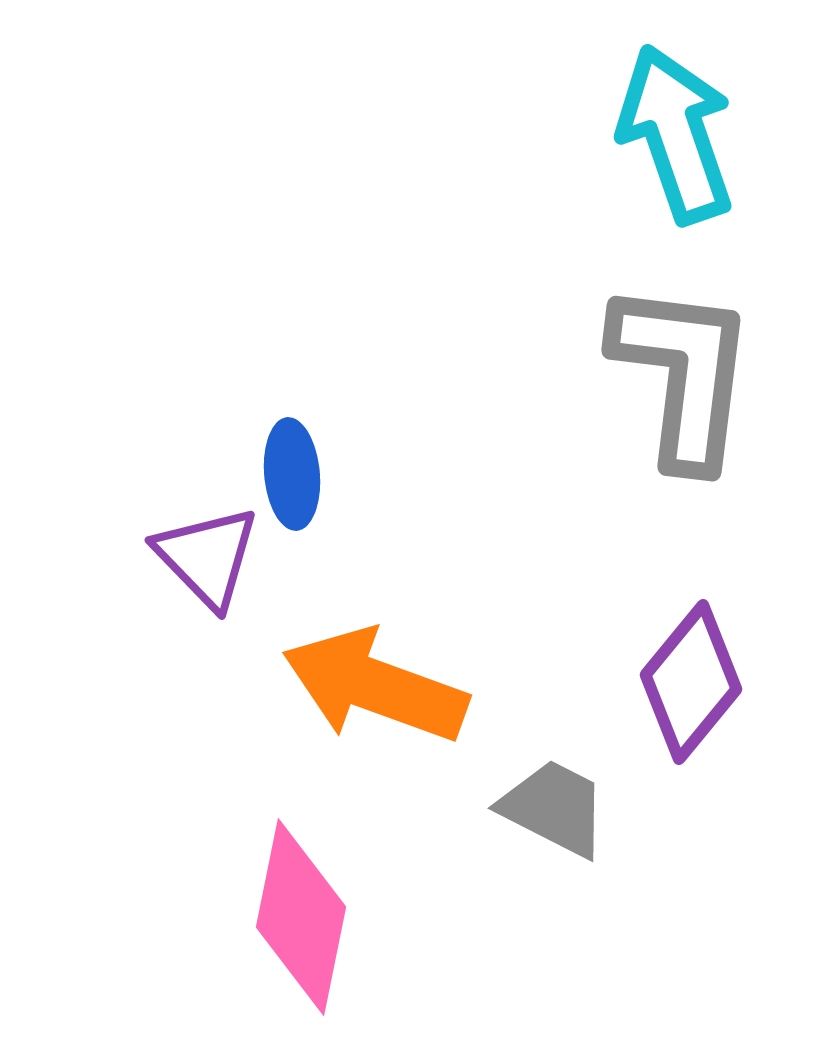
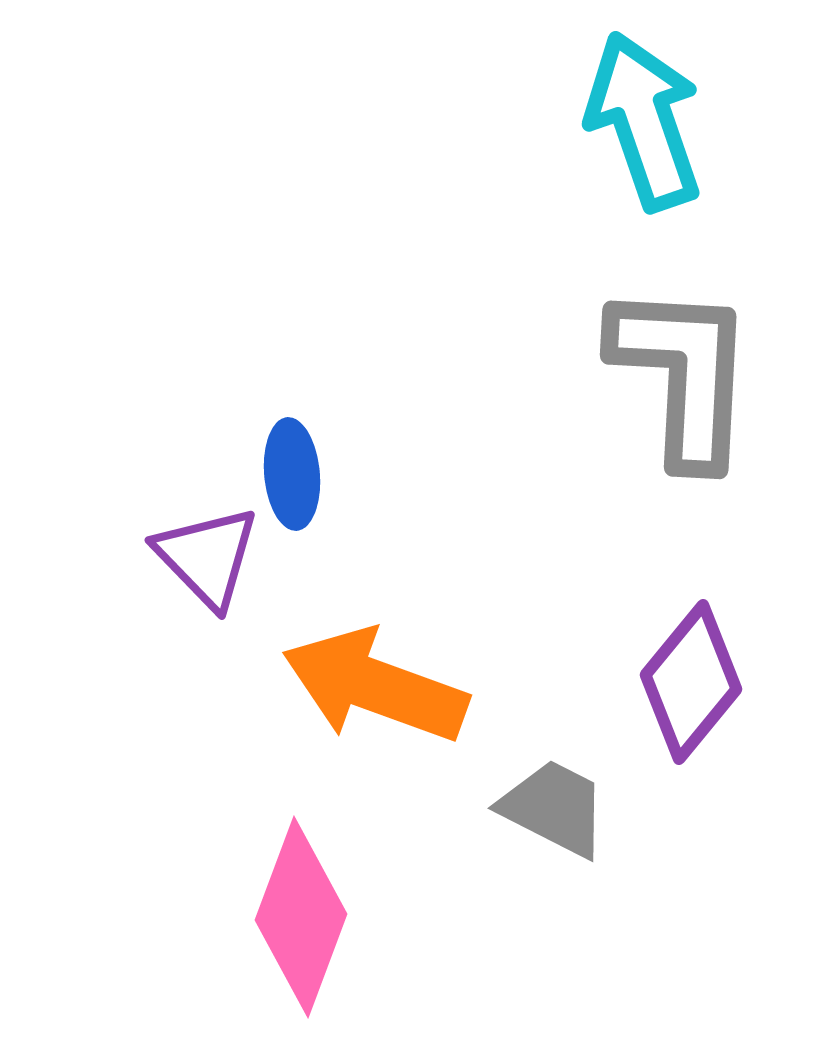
cyan arrow: moved 32 px left, 13 px up
gray L-shape: rotated 4 degrees counterclockwise
pink diamond: rotated 9 degrees clockwise
